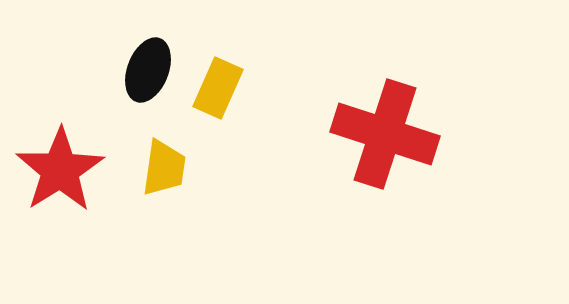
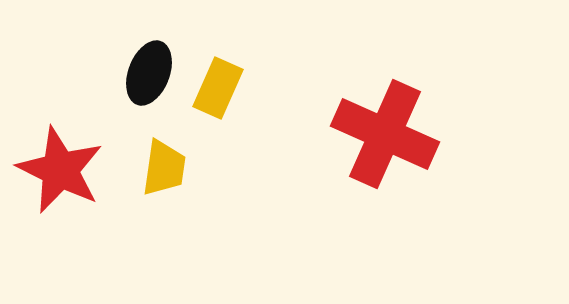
black ellipse: moved 1 px right, 3 px down
red cross: rotated 6 degrees clockwise
red star: rotated 14 degrees counterclockwise
